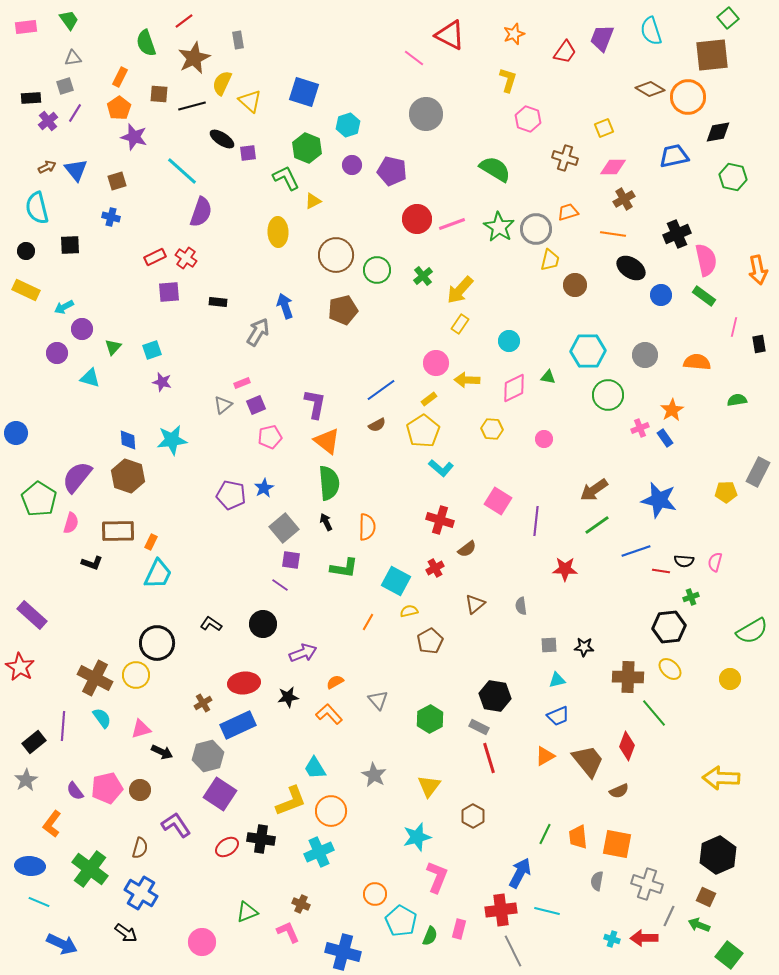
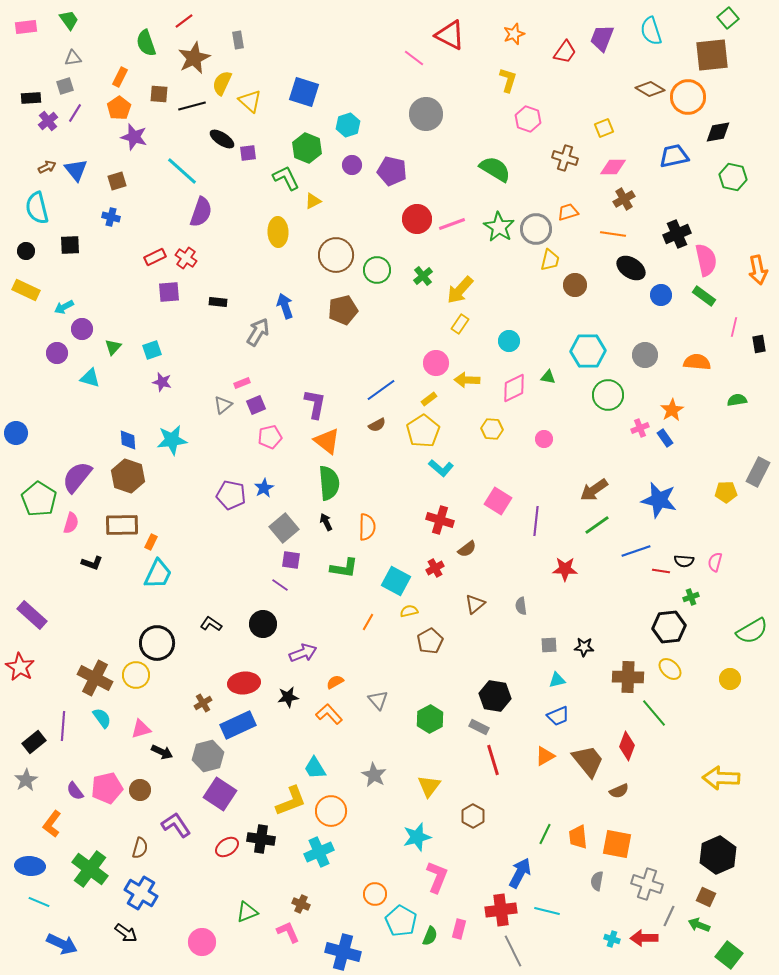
brown rectangle at (118, 531): moved 4 px right, 6 px up
red line at (489, 758): moved 4 px right, 2 px down
